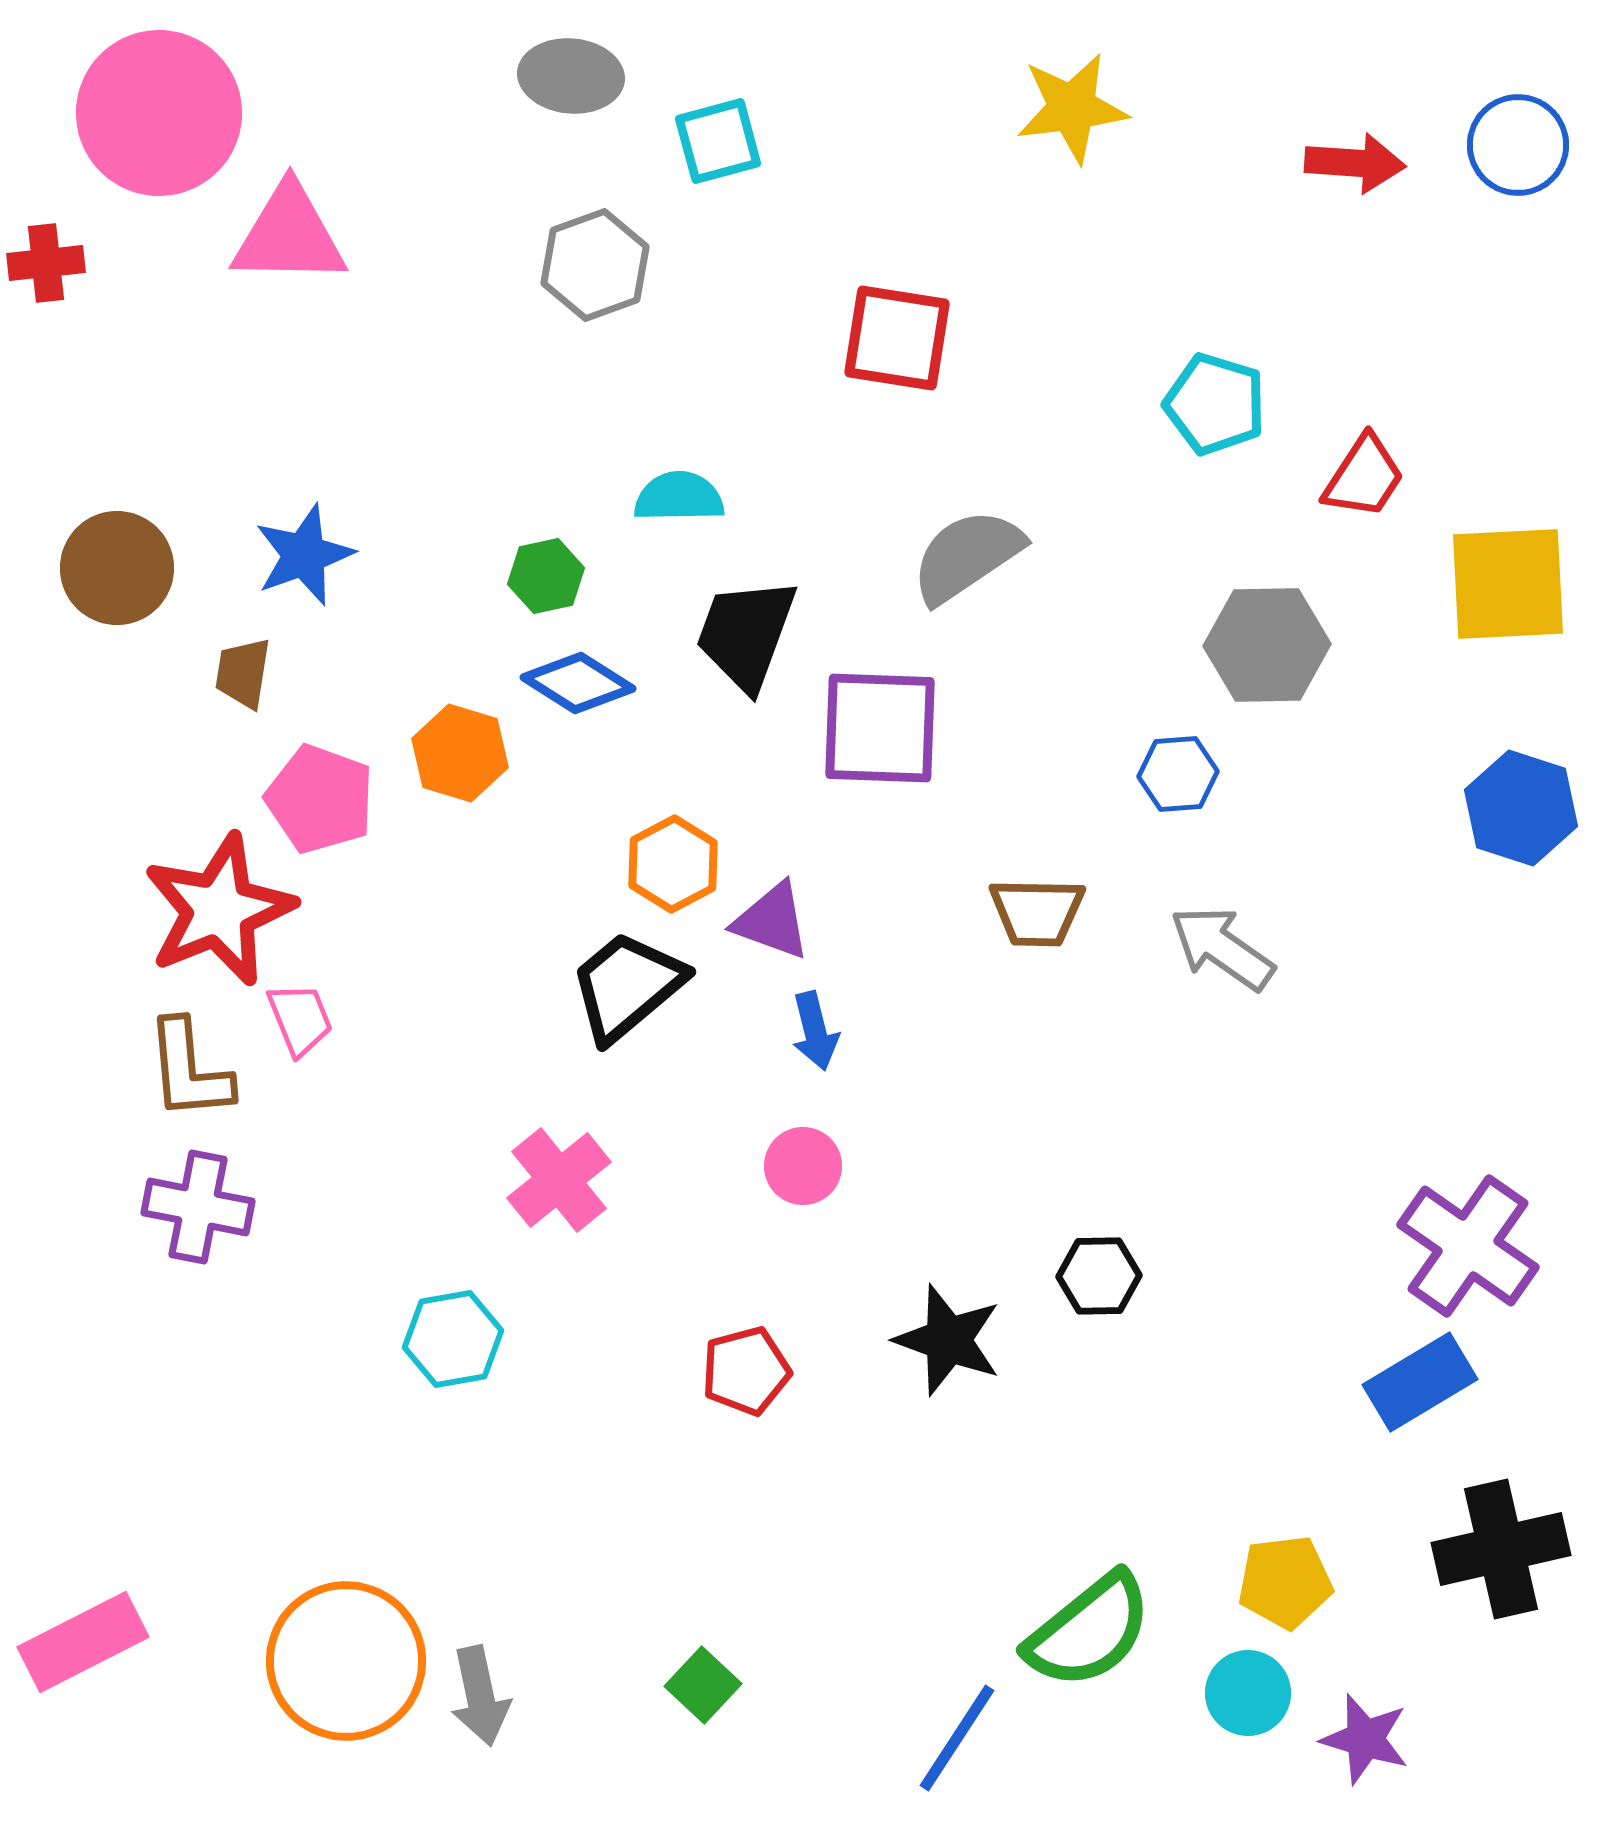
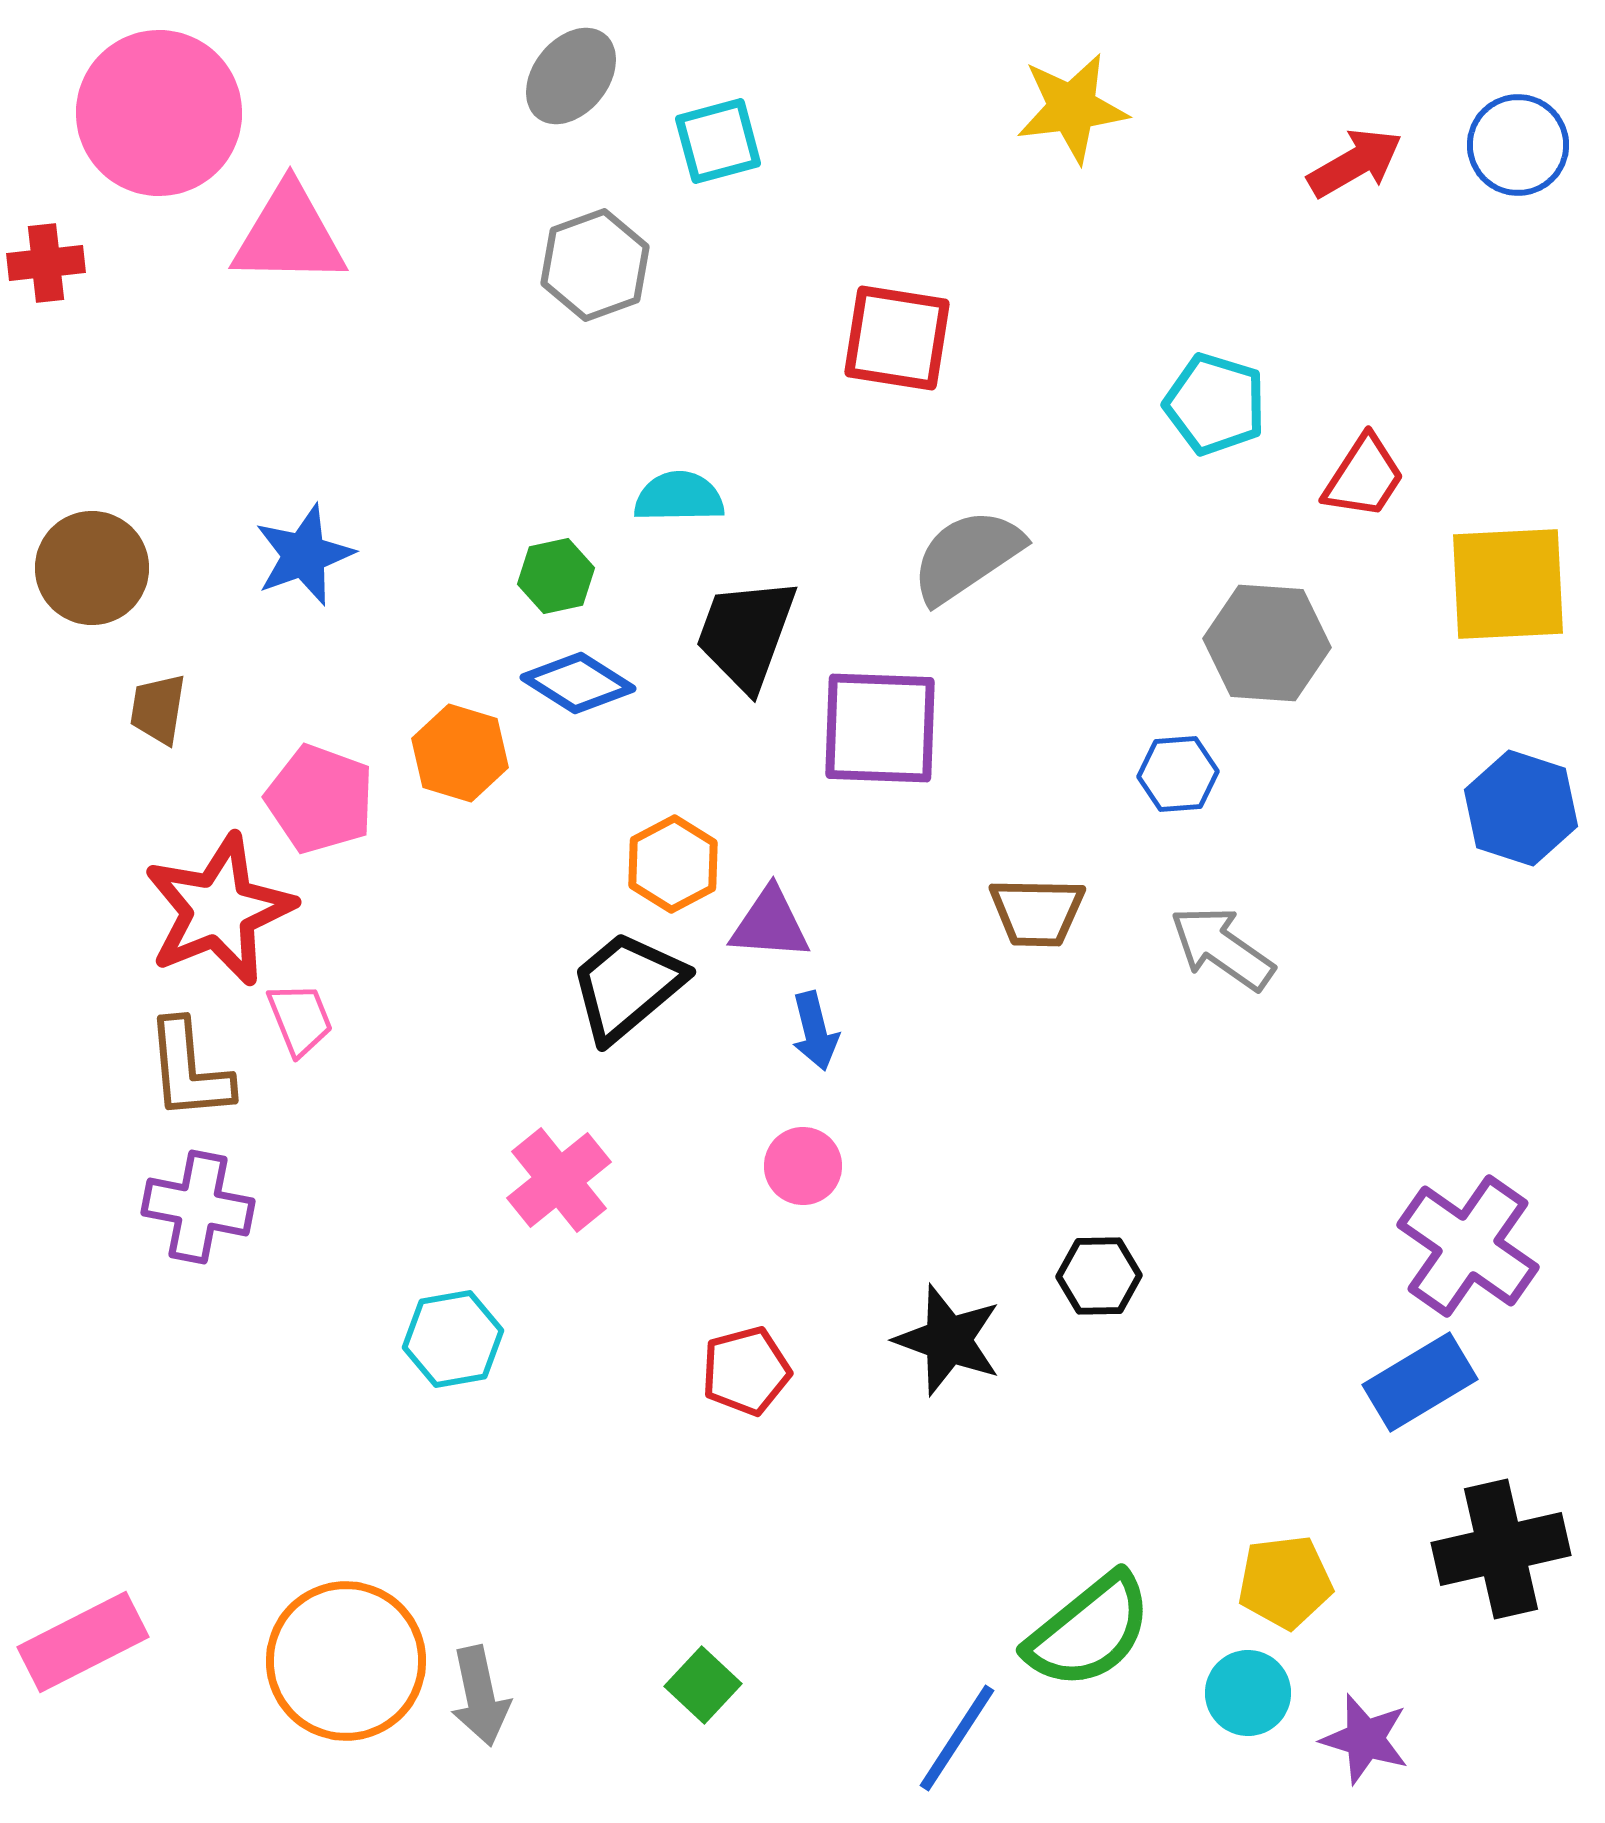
gray ellipse at (571, 76): rotated 56 degrees counterclockwise
red arrow at (1355, 163): rotated 34 degrees counterclockwise
brown circle at (117, 568): moved 25 px left
green hexagon at (546, 576): moved 10 px right
gray hexagon at (1267, 645): moved 2 px up; rotated 5 degrees clockwise
brown trapezoid at (243, 673): moved 85 px left, 36 px down
purple triangle at (772, 921): moved 2 px left, 3 px down; rotated 16 degrees counterclockwise
